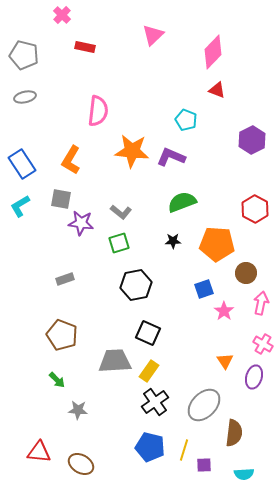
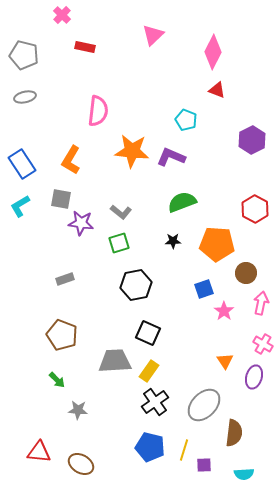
pink diamond at (213, 52): rotated 16 degrees counterclockwise
